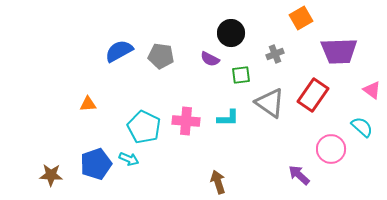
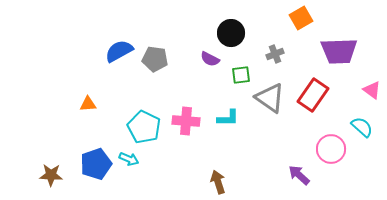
gray pentagon: moved 6 px left, 3 px down
gray triangle: moved 5 px up
